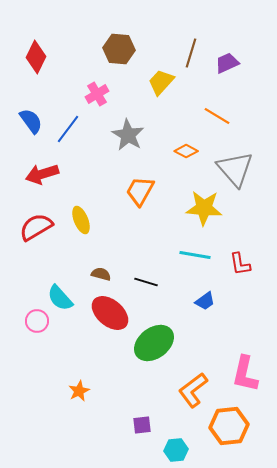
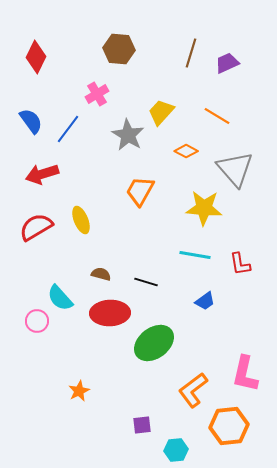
yellow trapezoid: moved 30 px down
red ellipse: rotated 42 degrees counterclockwise
